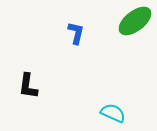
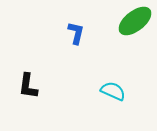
cyan semicircle: moved 22 px up
